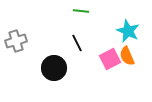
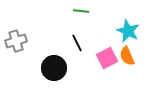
pink square: moved 3 px left, 1 px up
